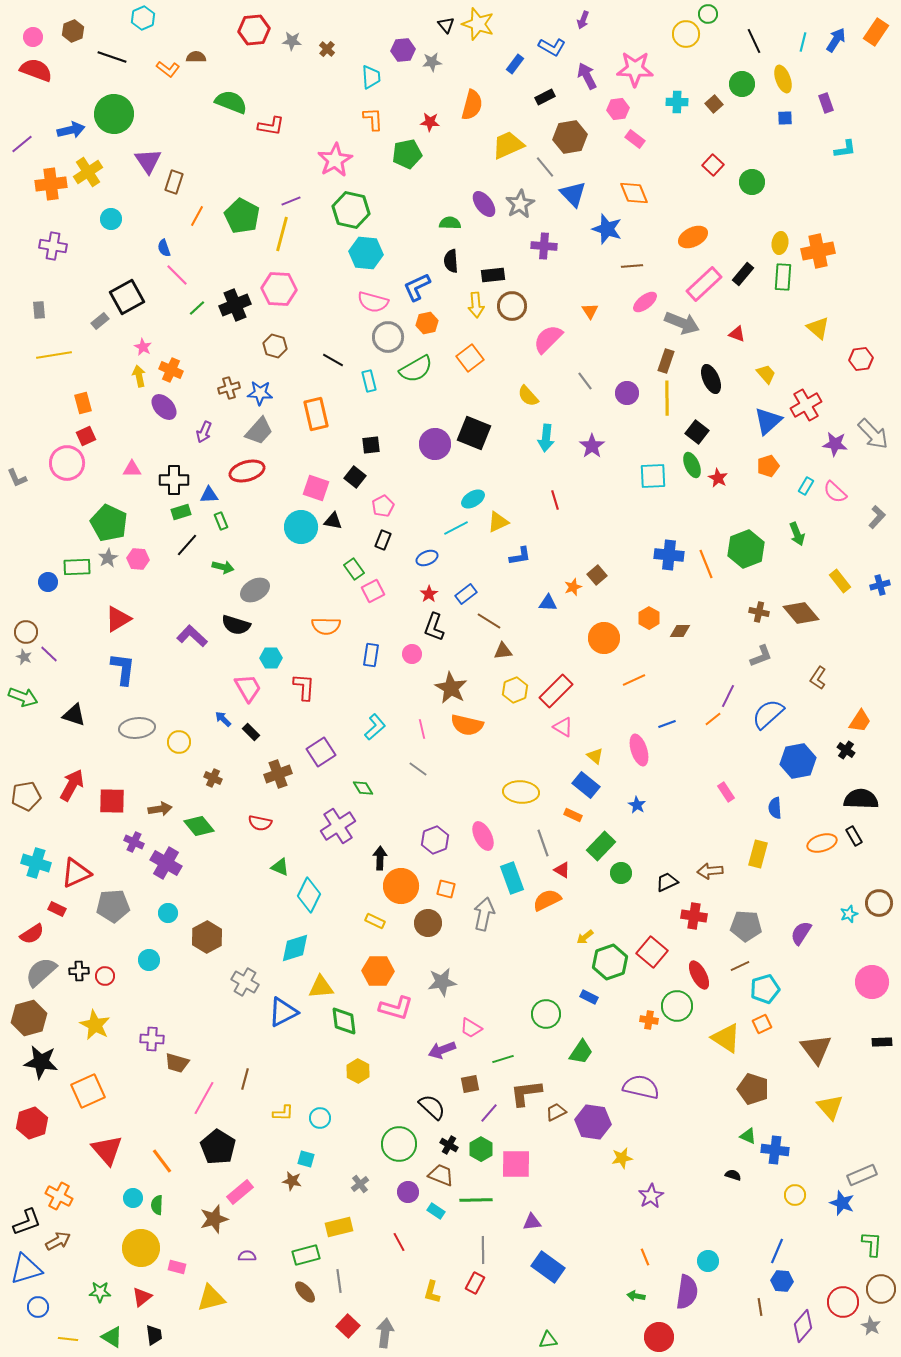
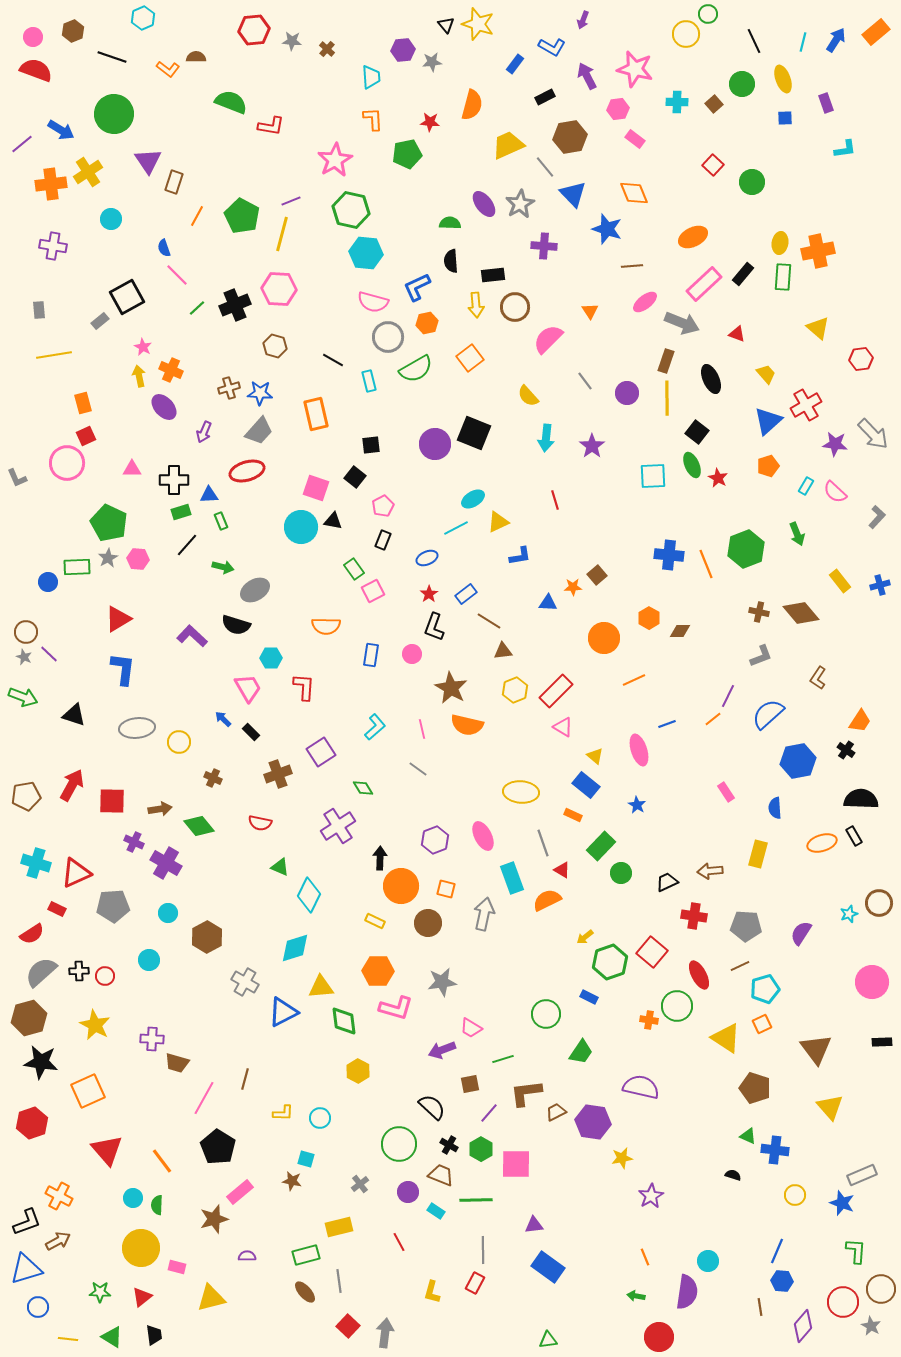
orange rectangle at (876, 32): rotated 16 degrees clockwise
pink star at (635, 69): rotated 12 degrees clockwise
blue arrow at (71, 130): moved 10 px left; rotated 44 degrees clockwise
brown circle at (512, 306): moved 3 px right, 1 px down
orange star at (573, 587): rotated 18 degrees clockwise
brown pentagon at (753, 1089): moved 2 px right, 1 px up
purple triangle at (532, 1222): moved 2 px right, 3 px down
green L-shape at (872, 1244): moved 16 px left, 7 px down
